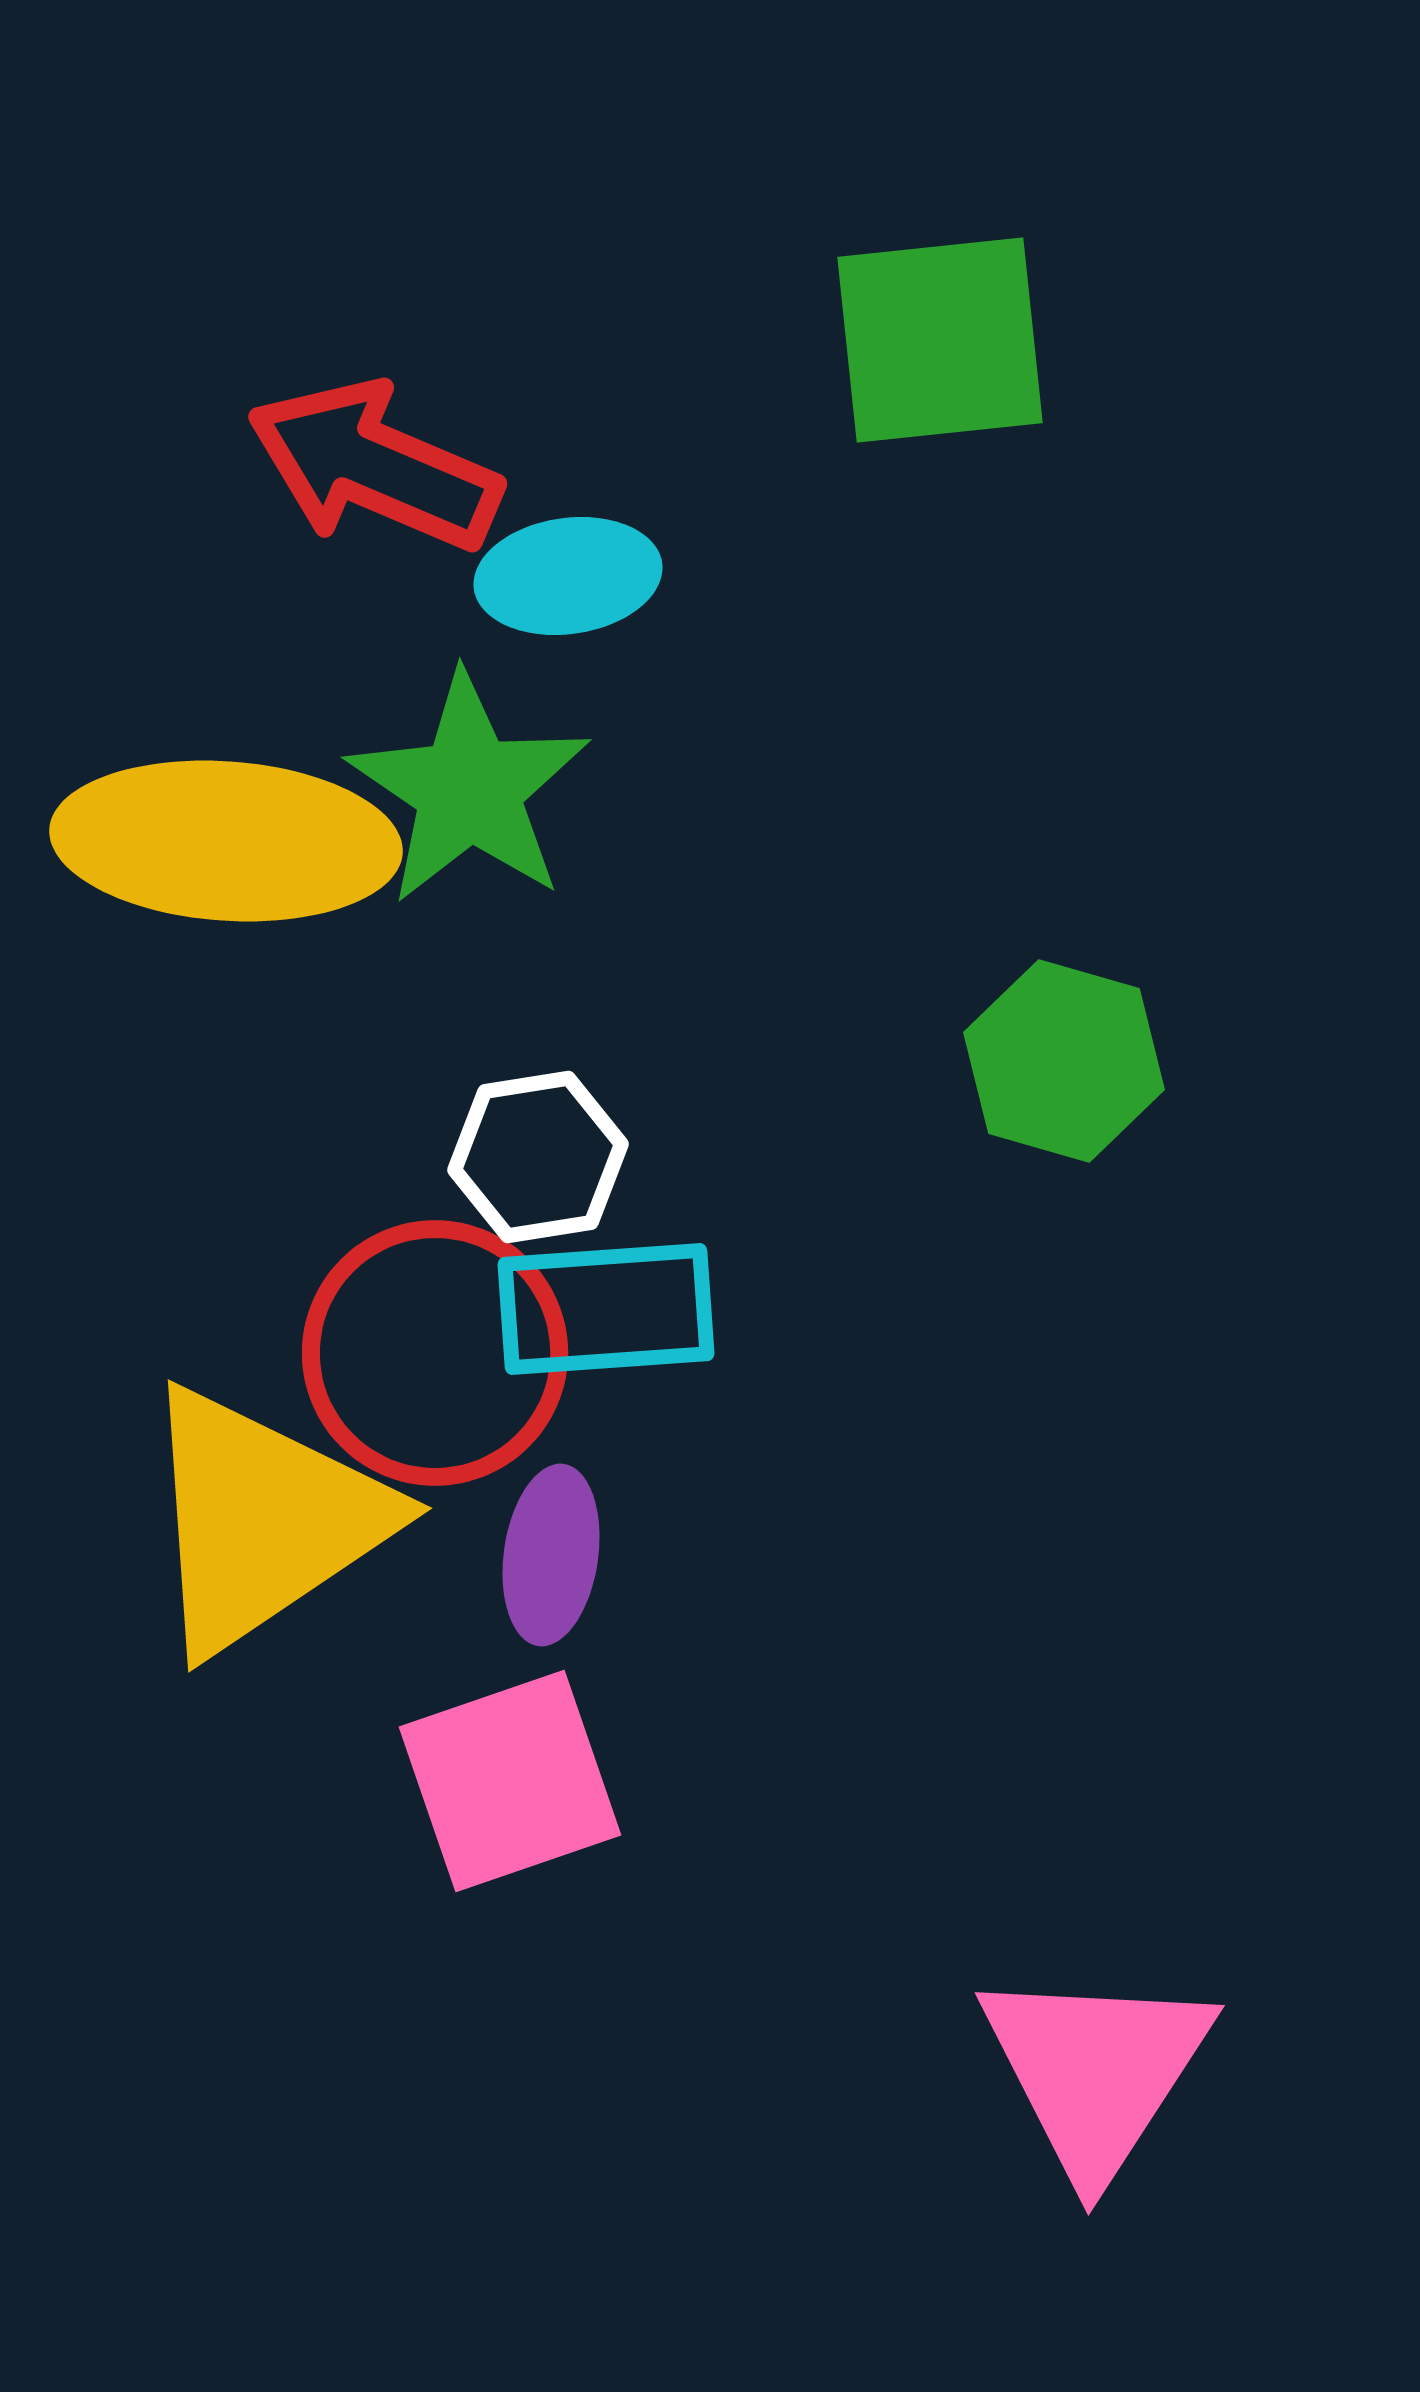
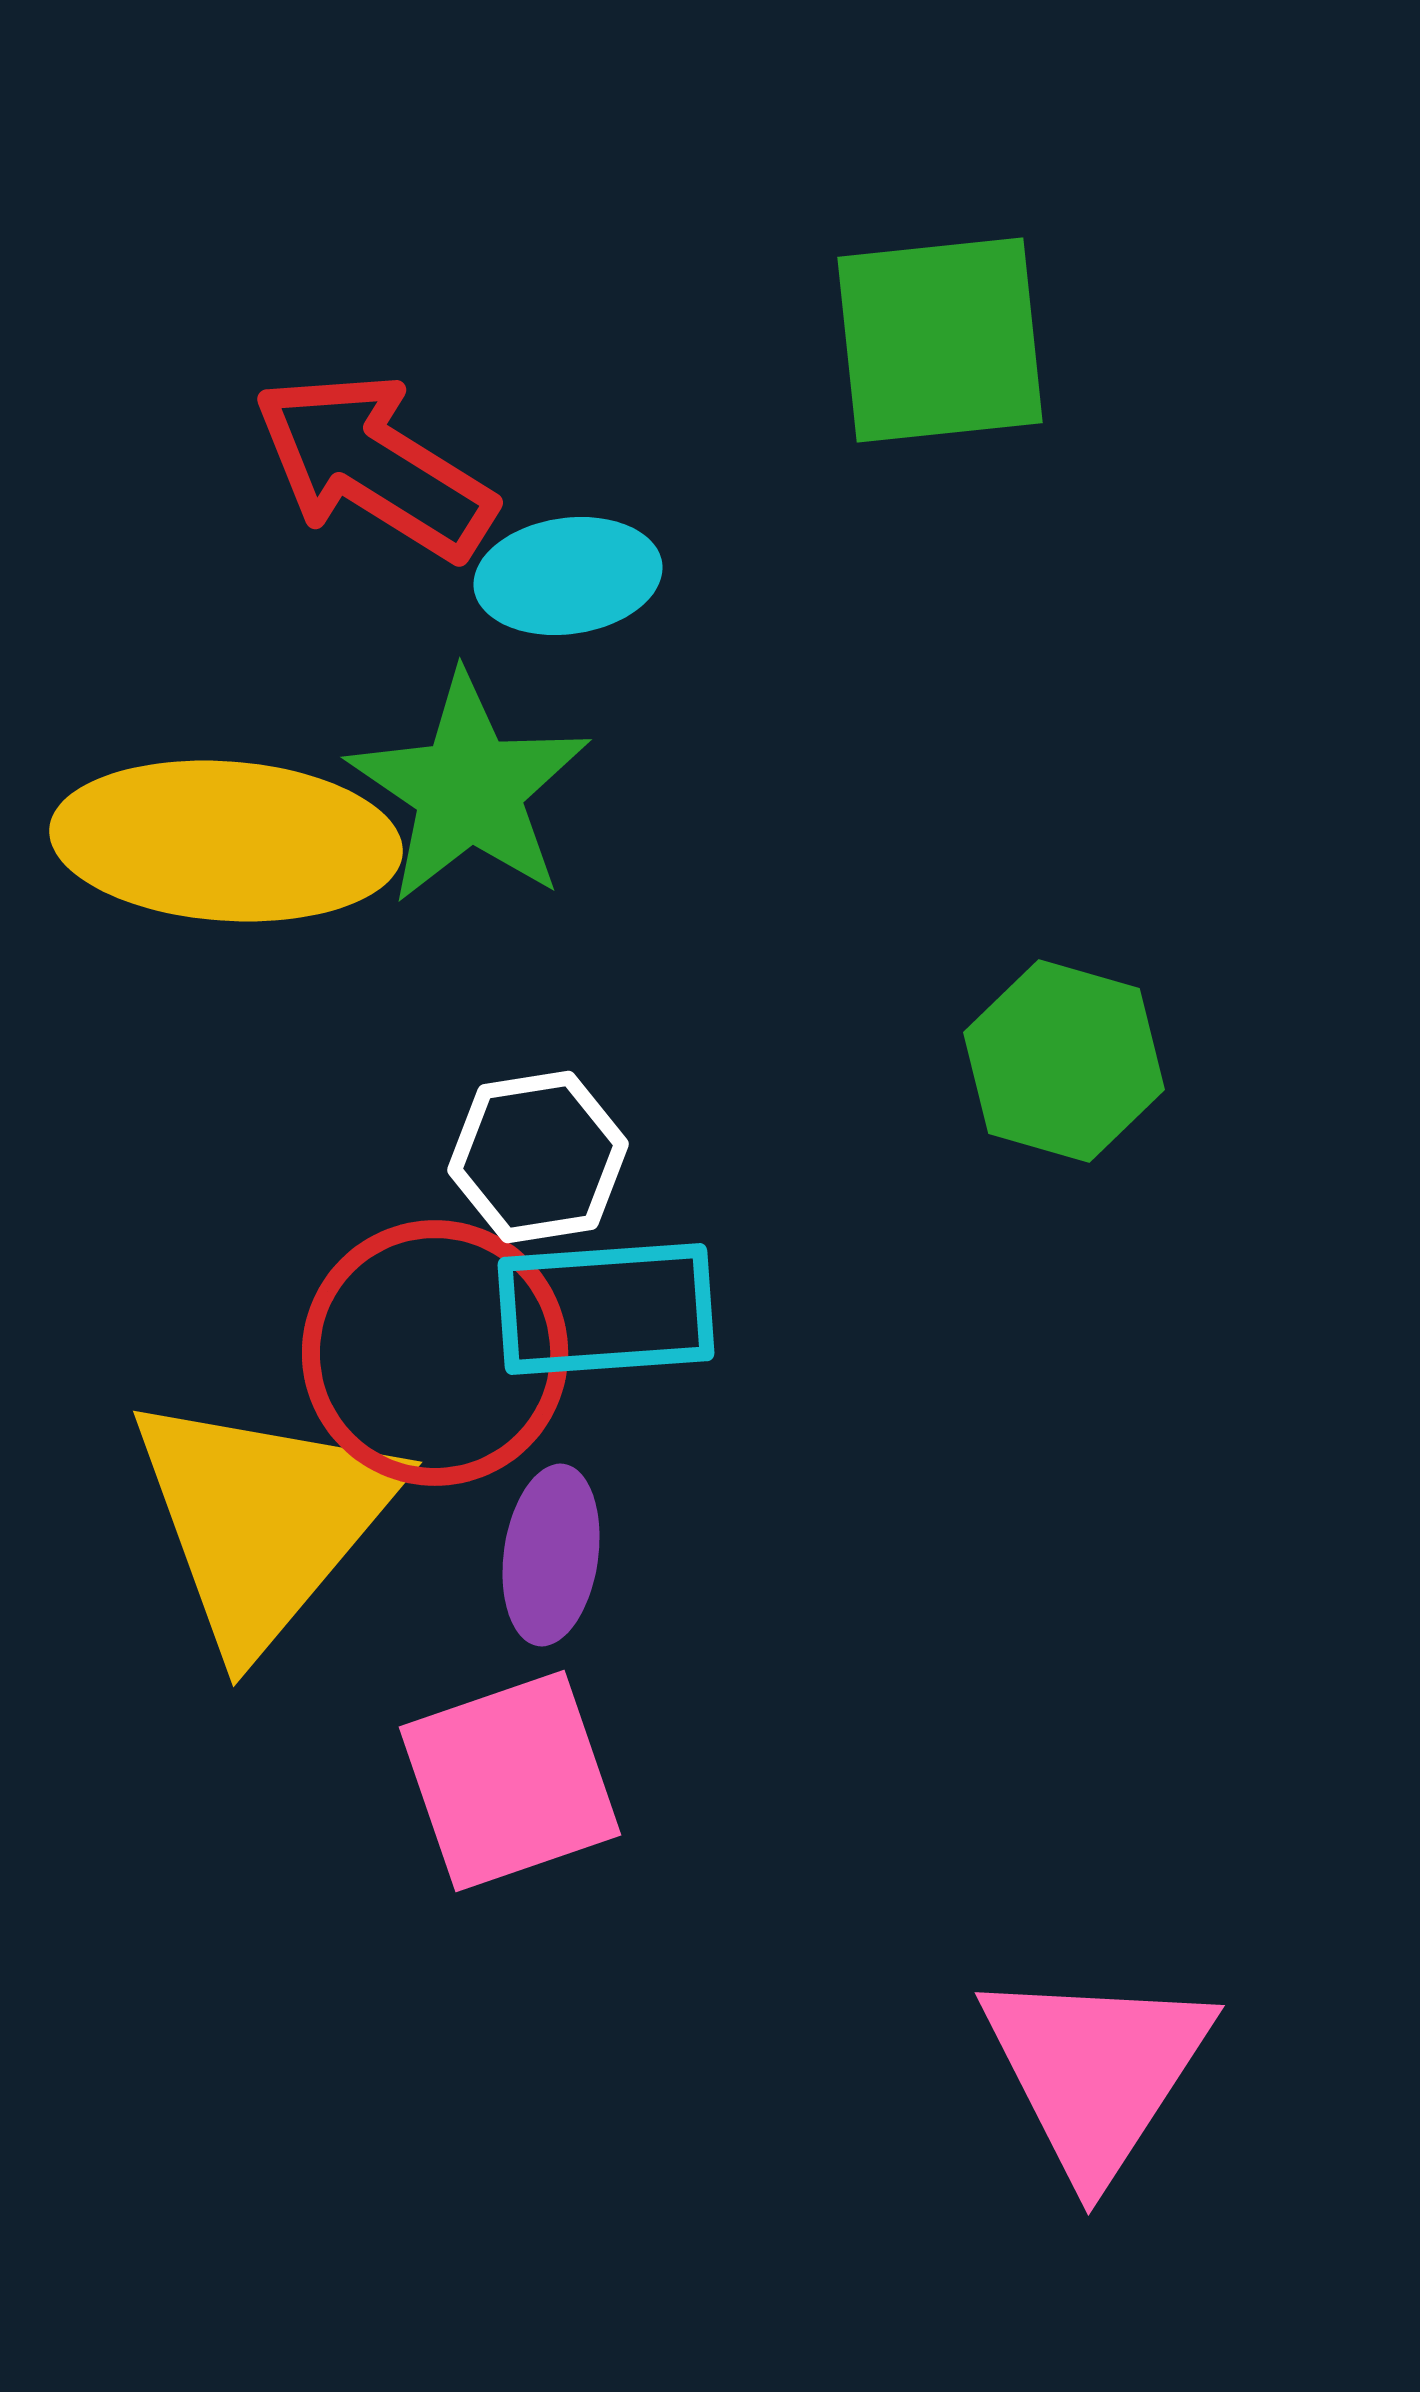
red arrow: rotated 9 degrees clockwise
yellow triangle: rotated 16 degrees counterclockwise
